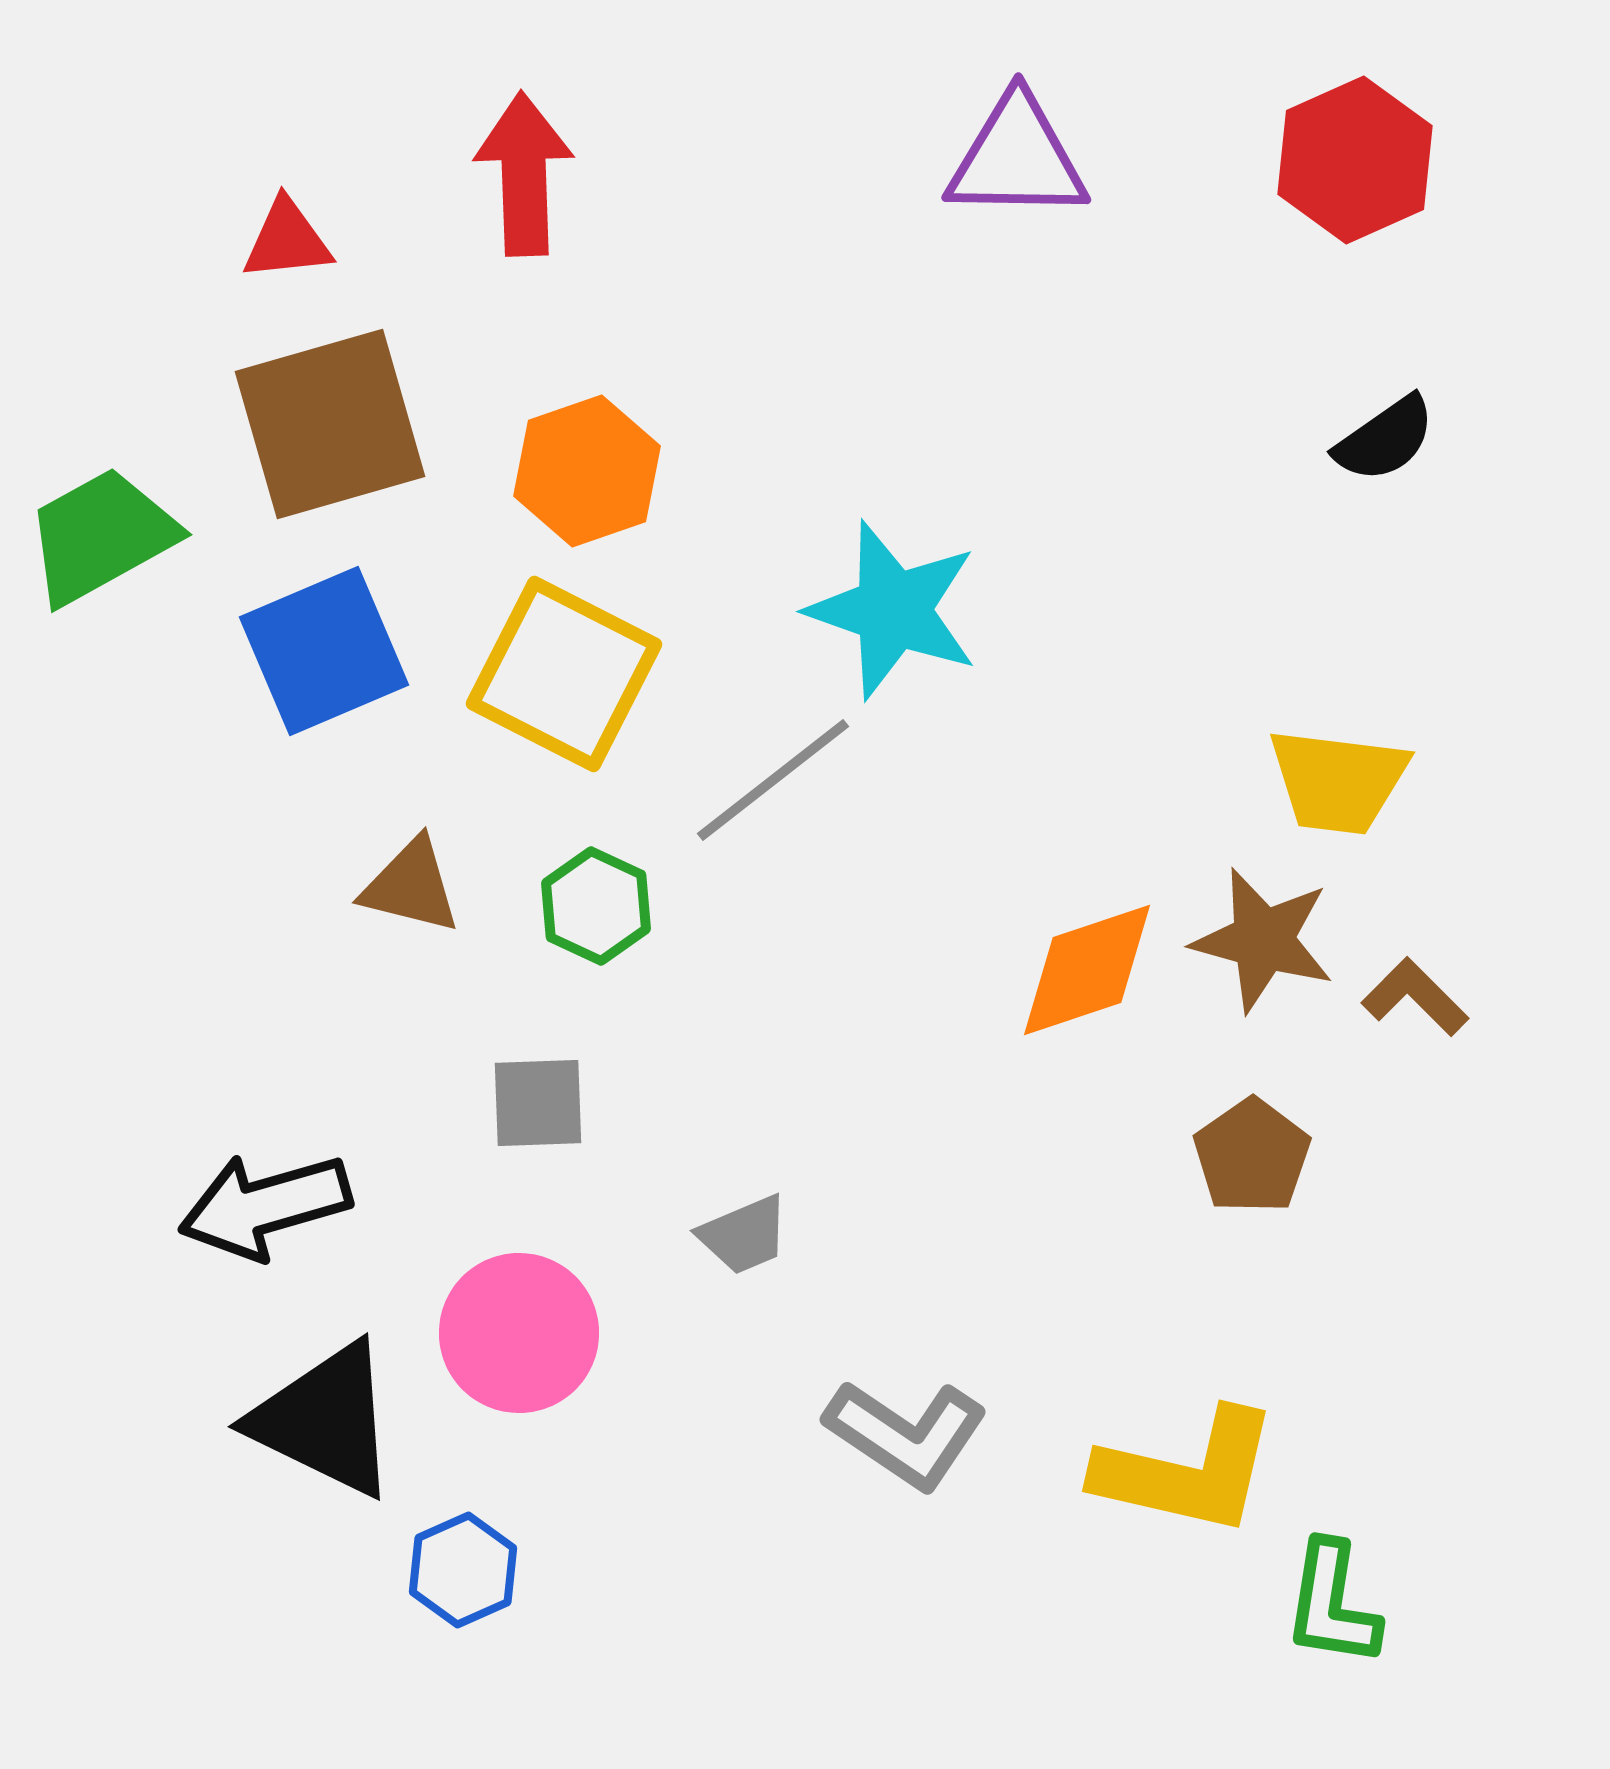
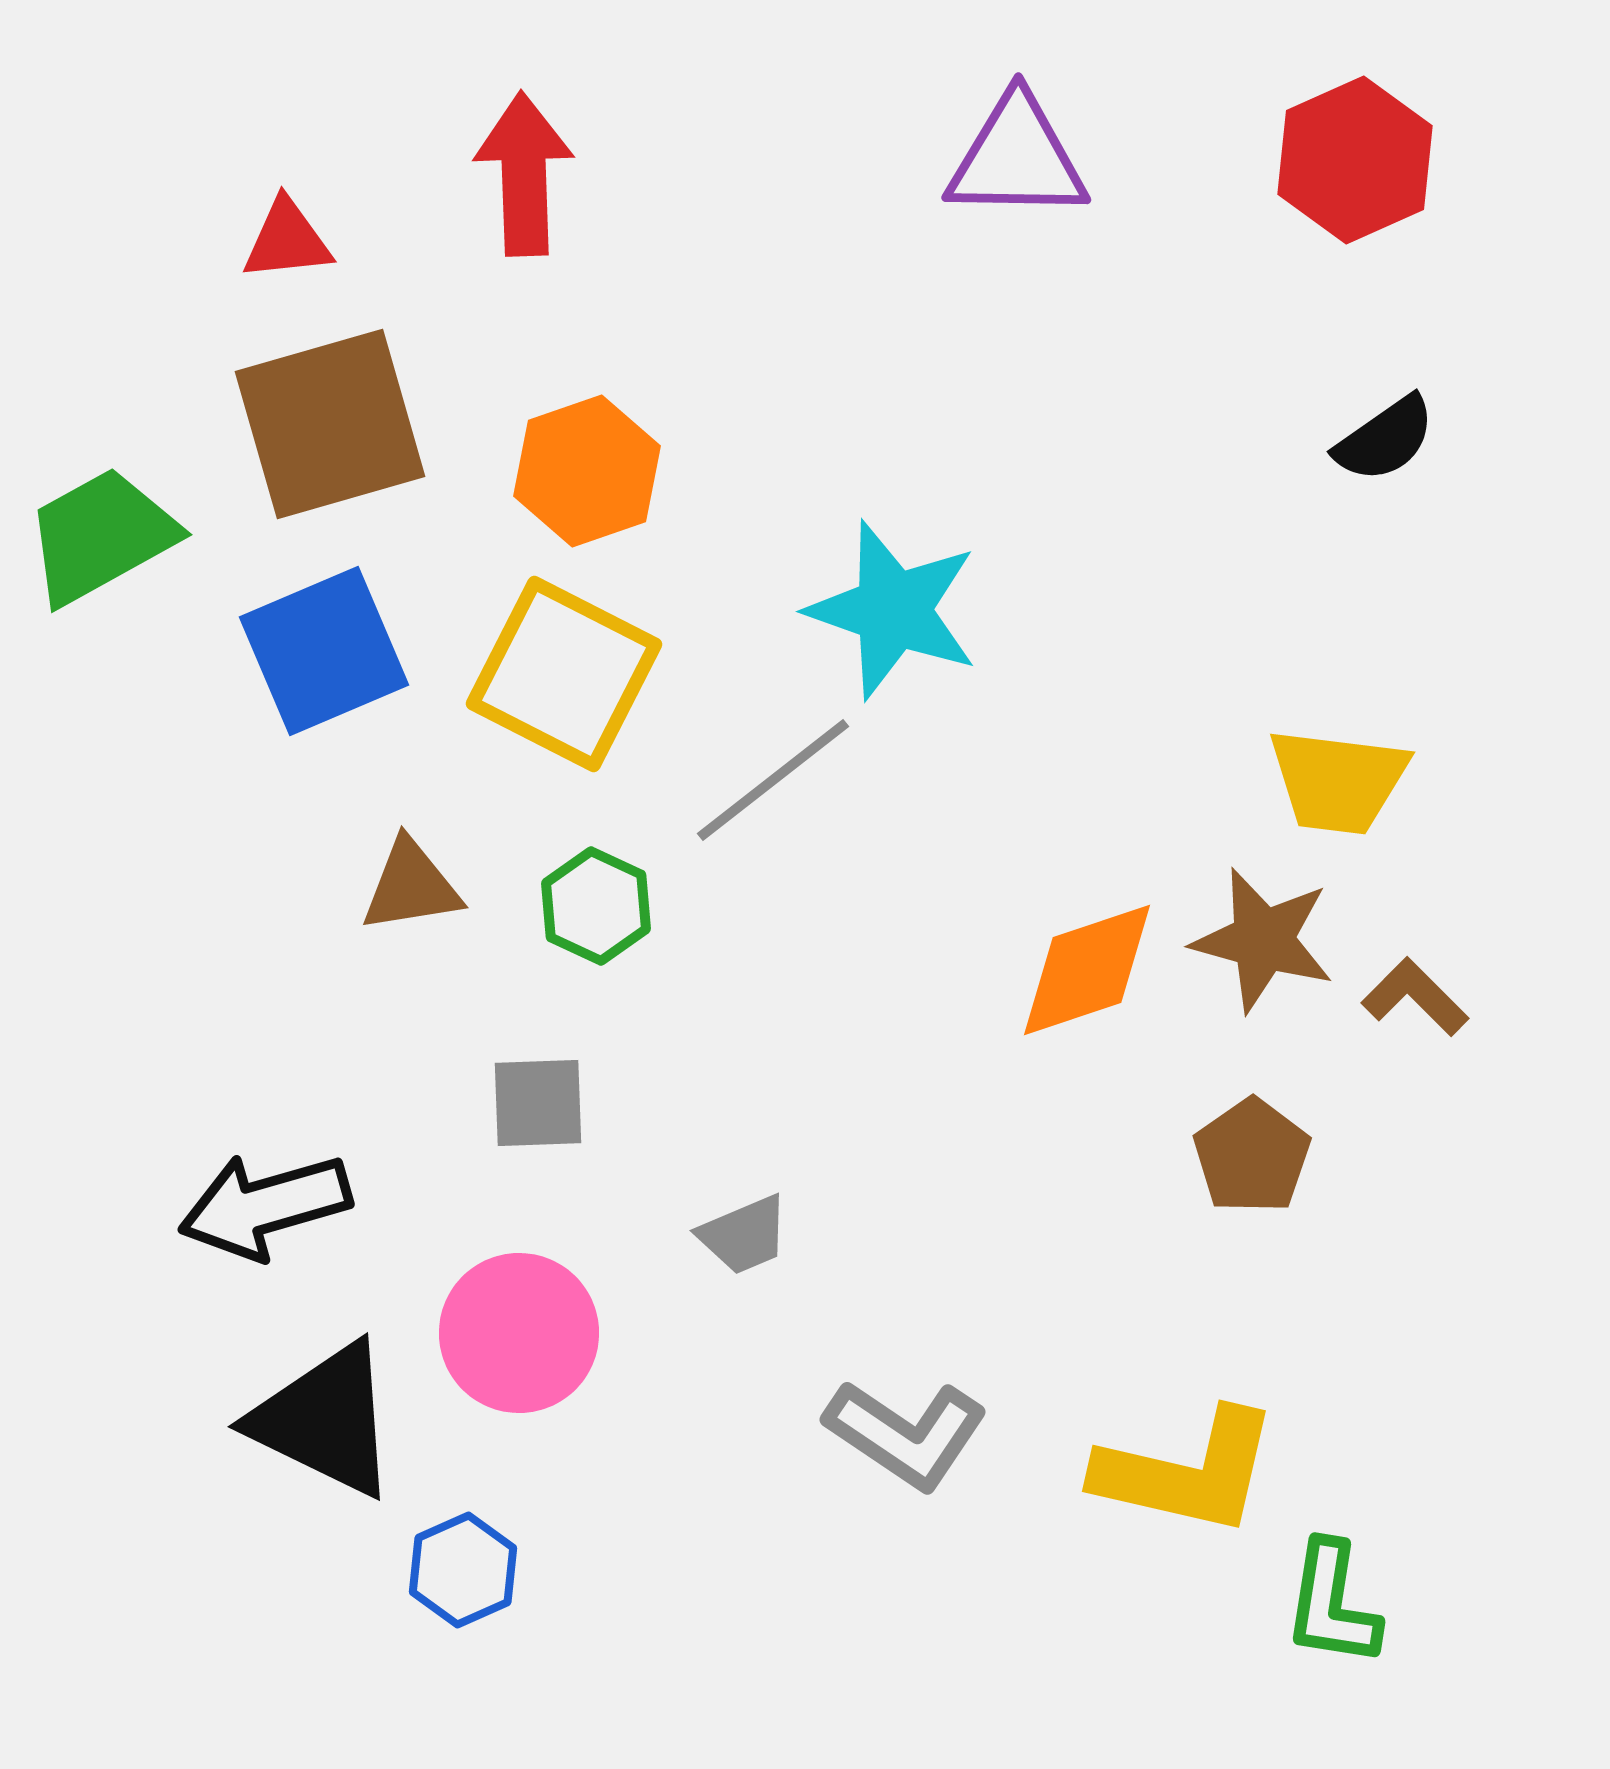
brown triangle: rotated 23 degrees counterclockwise
